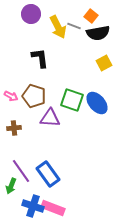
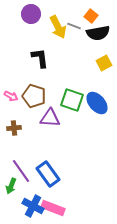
blue cross: rotated 10 degrees clockwise
